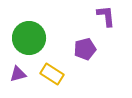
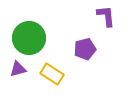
purple triangle: moved 5 px up
